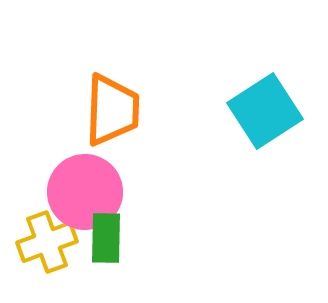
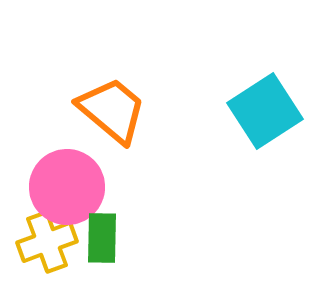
orange trapezoid: rotated 52 degrees counterclockwise
pink circle: moved 18 px left, 5 px up
green rectangle: moved 4 px left
